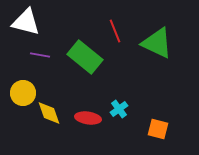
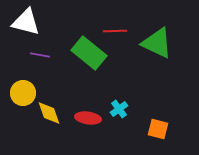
red line: rotated 70 degrees counterclockwise
green rectangle: moved 4 px right, 4 px up
